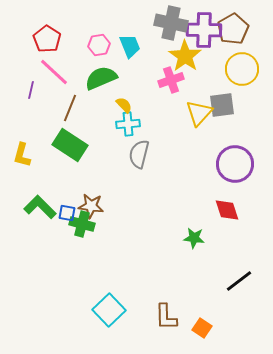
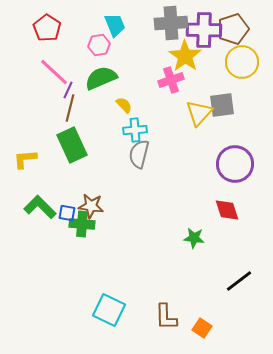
gray cross: rotated 16 degrees counterclockwise
brown pentagon: rotated 12 degrees clockwise
red pentagon: moved 11 px up
cyan trapezoid: moved 15 px left, 21 px up
yellow circle: moved 7 px up
purple line: moved 37 px right; rotated 12 degrees clockwise
brown line: rotated 8 degrees counterclockwise
cyan cross: moved 7 px right, 6 px down
green rectangle: moved 2 px right; rotated 32 degrees clockwise
yellow L-shape: moved 3 px right, 4 px down; rotated 70 degrees clockwise
green cross: rotated 10 degrees counterclockwise
cyan square: rotated 20 degrees counterclockwise
